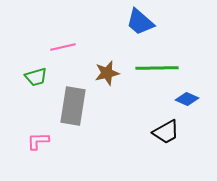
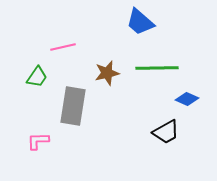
green trapezoid: moved 1 px right; rotated 40 degrees counterclockwise
